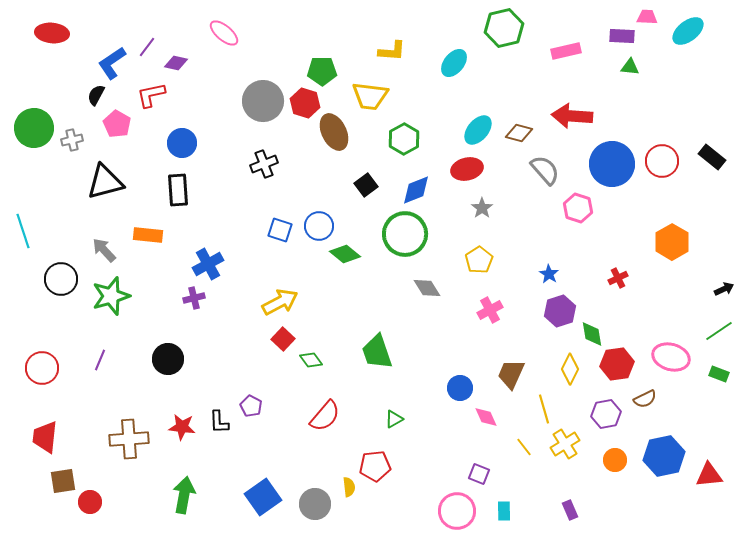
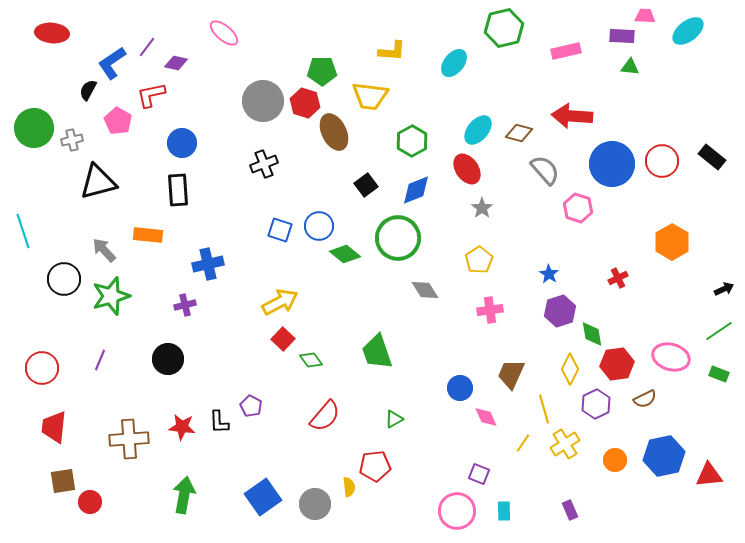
pink trapezoid at (647, 17): moved 2 px left, 1 px up
black semicircle at (96, 95): moved 8 px left, 5 px up
pink pentagon at (117, 124): moved 1 px right, 3 px up
green hexagon at (404, 139): moved 8 px right, 2 px down
red ellipse at (467, 169): rotated 68 degrees clockwise
black triangle at (105, 182): moved 7 px left
green circle at (405, 234): moved 7 px left, 4 px down
blue cross at (208, 264): rotated 16 degrees clockwise
black circle at (61, 279): moved 3 px right
gray diamond at (427, 288): moved 2 px left, 2 px down
purple cross at (194, 298): moved 9 px left, 7 px down
pink cross at (490, 310): rotated 20 degrees clockwise
purple hexagon at (606, 414): moved 10 px left, 10 px up; rotated 16 degrees counterclockwise
red trapezoid at (45, 437): moved 9 px right, 10 px up
yellow line at (524, 447): moved 1 px left, 4 px up; rotated 72 degrees clockwise
